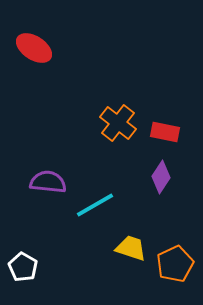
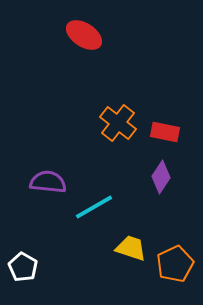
red ellipse: moved 50 px right, 13 px up
cyan line: moved 1 px left, 2 px down
